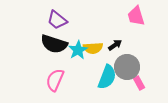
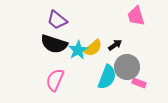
yellow semicircle: rotated 36 degrees counterclockwise
pink rectangle: rotated 40 degrees counterclockwise
